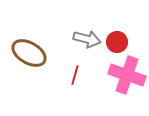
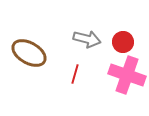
red circle: moved 6 px right
red line: moved 1 px up
